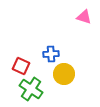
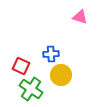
pink triangle: moved 4 px left
yellow circle: moved 3 px left, 1 px down
